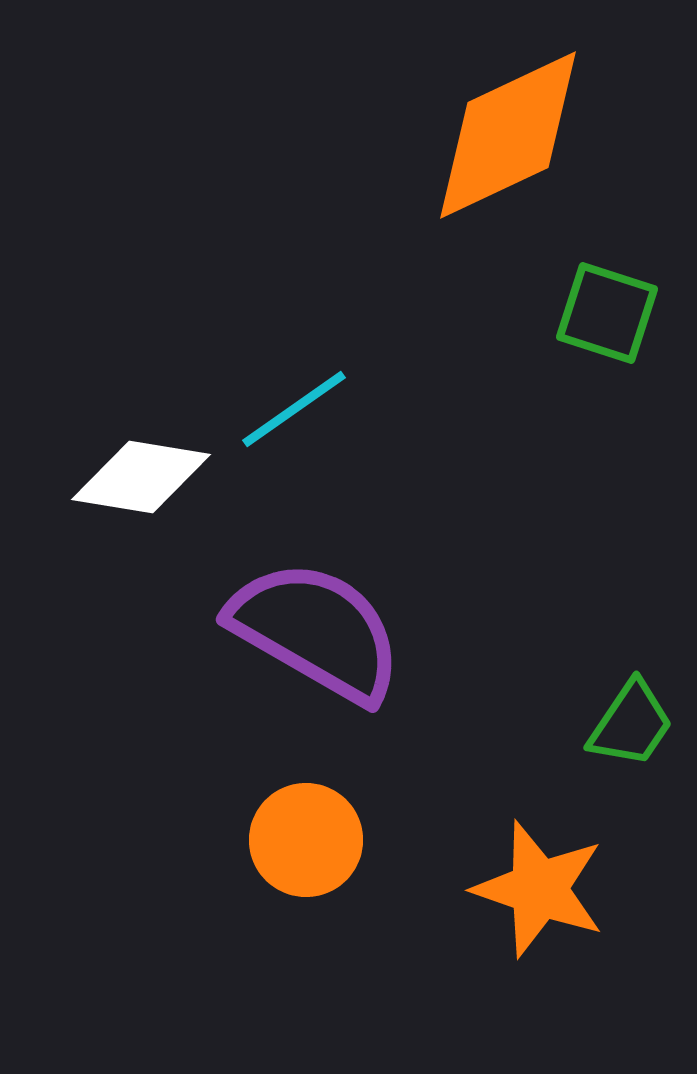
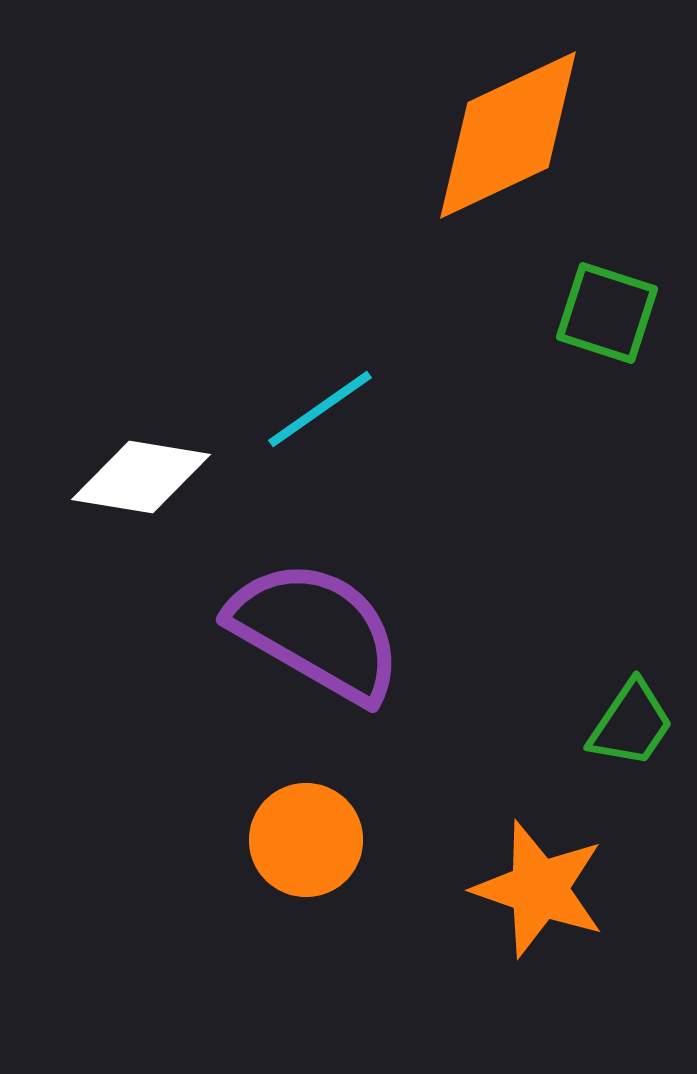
cyan line: moved 26 px right
